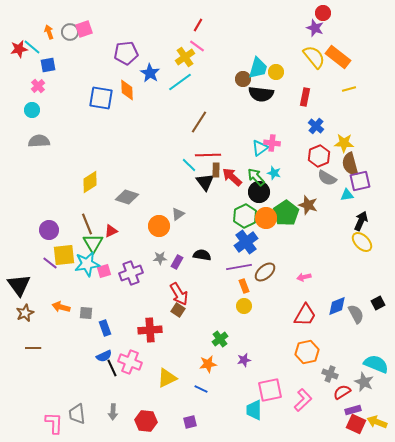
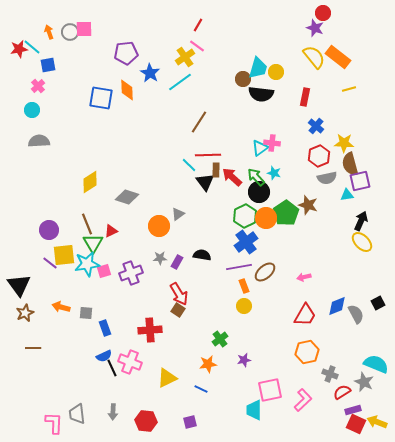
pink square at (84, 29): rotated 18 degrees clockwise
gray semicircle at (327, 178): rotated 42 degrees counterclockwise
